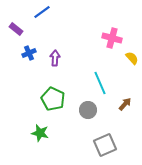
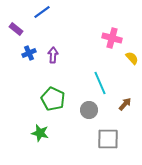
purple arrow: moved 2 px left, 3 px up
gray circle: moved 1 px right
gray square: moved 3 px right, 6 px up; rotated 25 degrees clockwise
